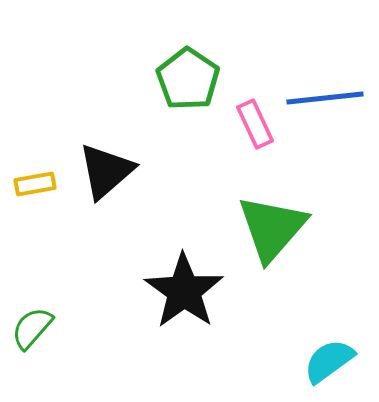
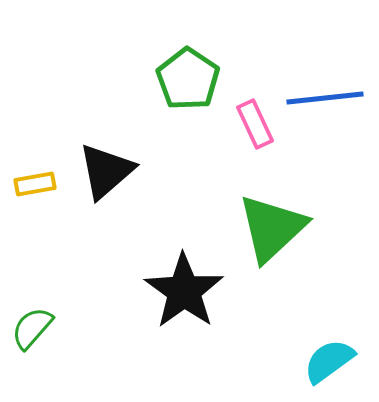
green triangle: rotated 6 degrees clockwise
